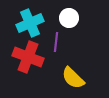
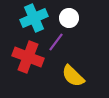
cyan cross: moved 4 px right, 5 px up
purple line: rotated 30 degrees clockwise
yellow semicircle: moved 2 px up
